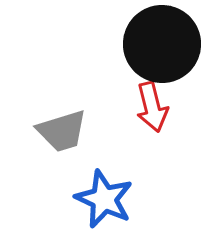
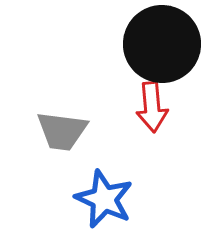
red arrow: rotated 9 degrees clockwise
gray trapezoid: rotated 24 degrees clockwise
